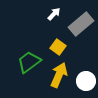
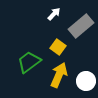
gray rectangle: moved 2 px down
